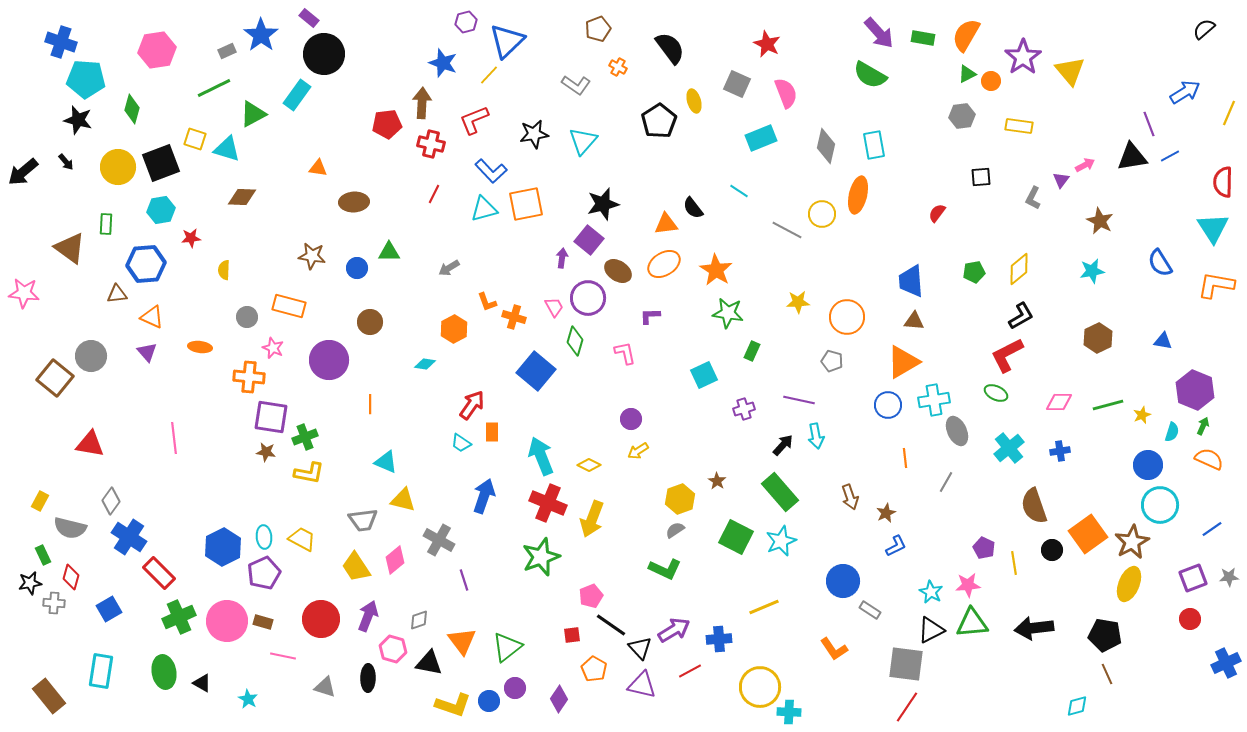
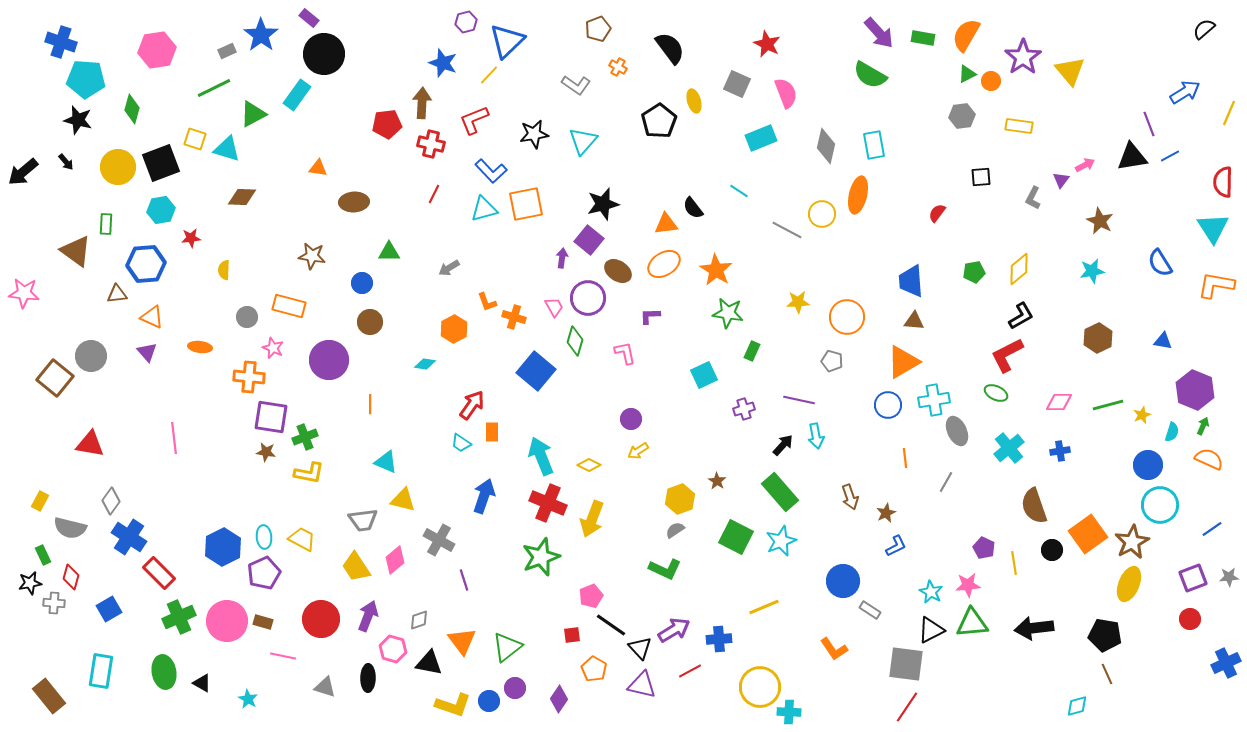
brown triangle at (70, 248): moved 6 px right, 3 px down
blue circle at (357, 268): moved 5 px right, 15 px down
